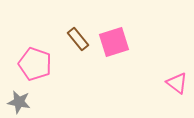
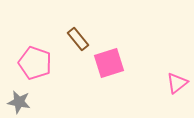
pink square: moved 5 px left, 21 px down
pink pentagon: moved 1 px up
pink triangle: rotated 45 degrees clockwise
